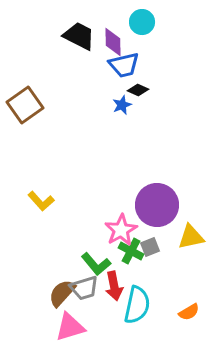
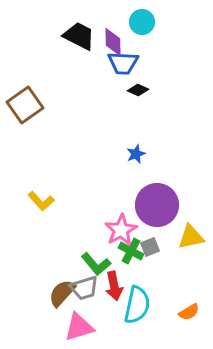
blue trapezoid: moved 1 px left, 2 px up; rotated 16 degrees clockwise
blue star: moved 14 px right, 49 px down
pink triangle: moved 9 px right
